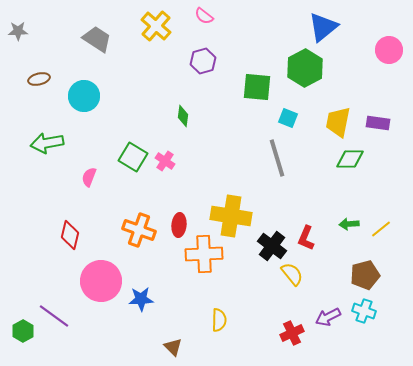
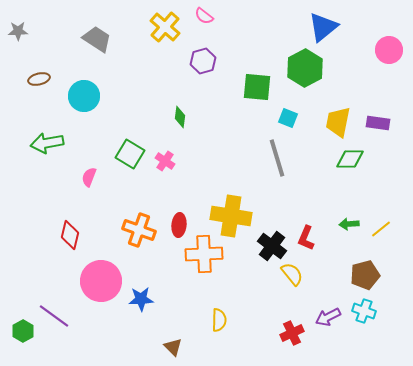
yellow cross at (156, 26): moved 9 px right, 1 px down
green diamond at (183, 116): moved 3 px left, 1 px down
green square at (133, 157): moved 3 px left, 3 px up
